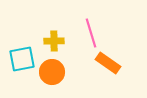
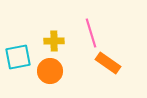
cyan square: moved 4 px left, 2 px up
orange circle: moved 2 px left, 1 px up
